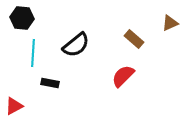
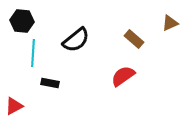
black hexagon: moved 3 px down
black semicircle: moved 5 px up
red semicircle: rotated 10 degrees clockwise
